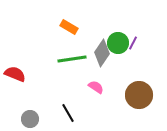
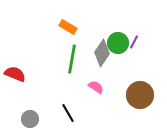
orange rectangle: moved 1 px left
purple line: moved 1 px right, 1 px up
green line: rotated 72 degrees counterclockwise
brown circle: moved 1 px right
